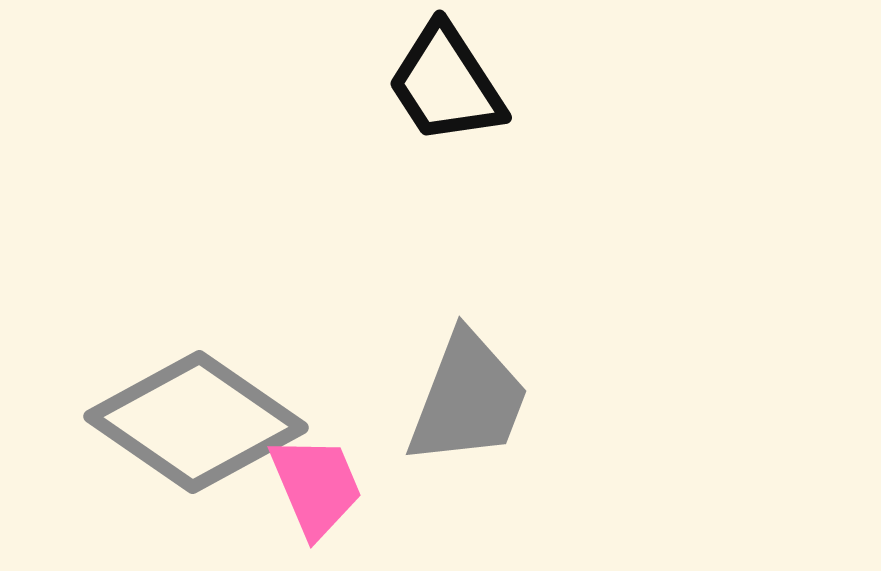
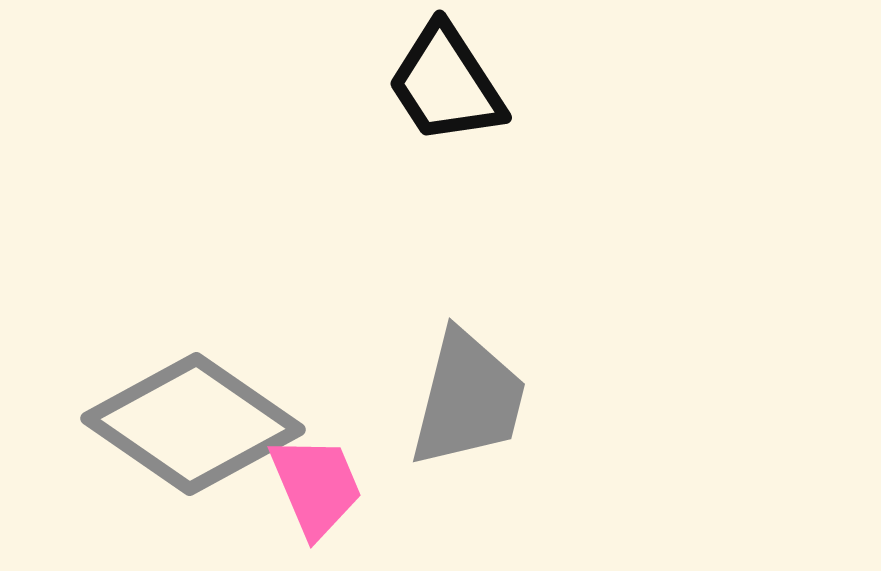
gray trapezoid: rotated 7 degrees counterclockwise
gray diamond: moved 3 px left, 2 px down
